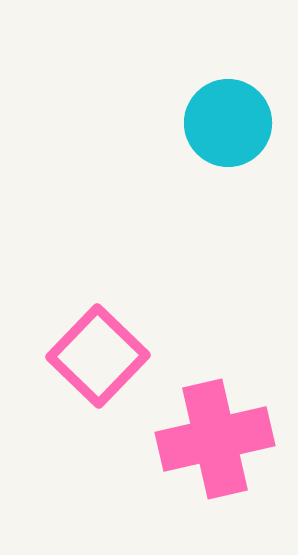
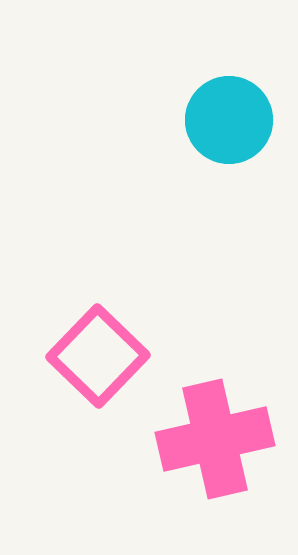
cyan circle: moved 1 px right, 3 px up
